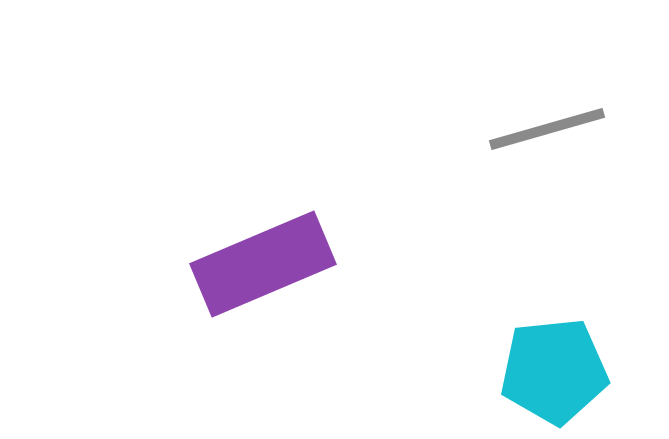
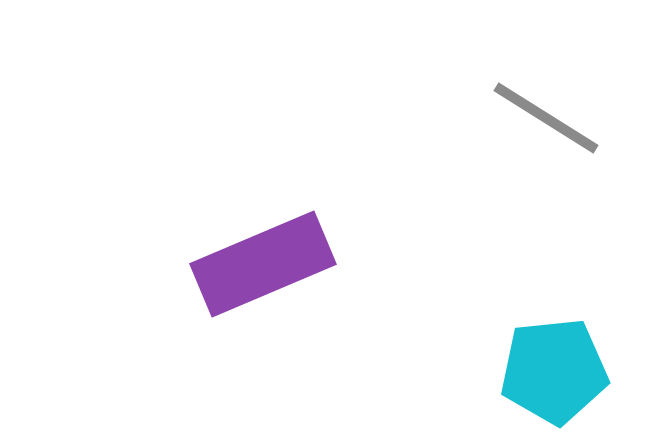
gray line: moved 1 px left, 11 px up; rotated 48 degrees clockwise
